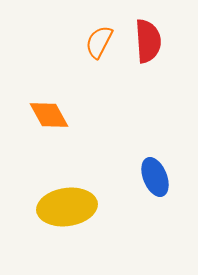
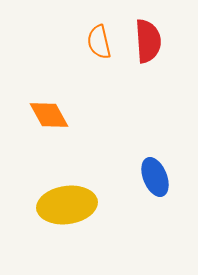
orange semicircle: rotated 40 degrees counterclockwise
yellow ellipse: moved 2 px up
